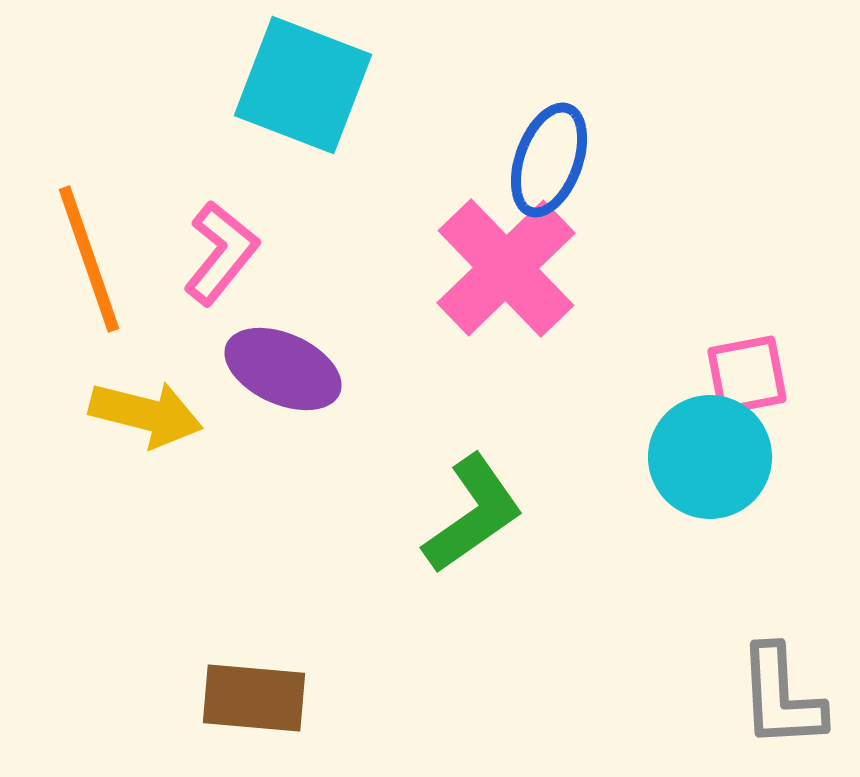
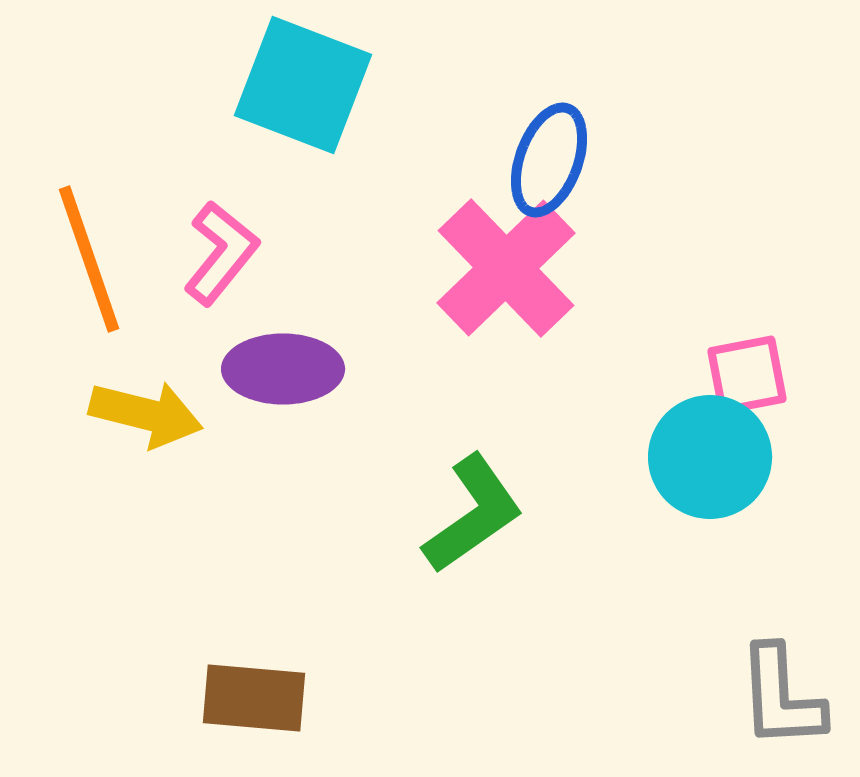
purple ellipse: rotated 24 degrees counterclockwise
